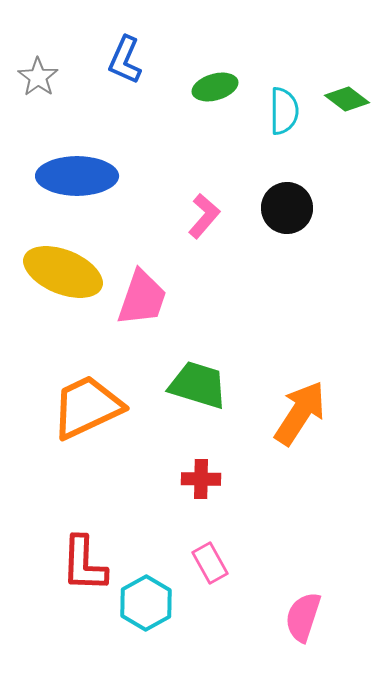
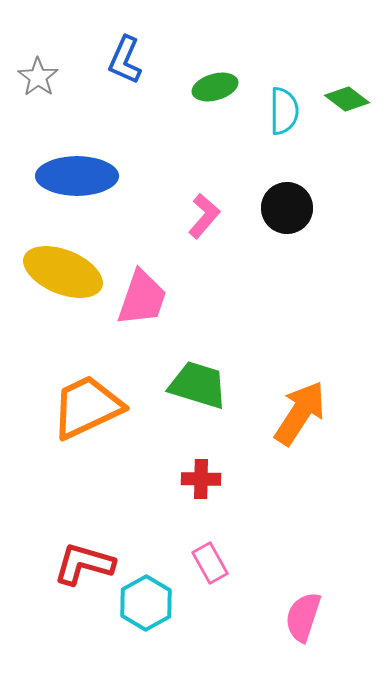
red L-shape: rotated 104 degrees clockwise
